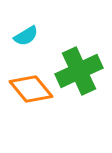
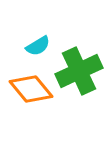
cyan semicircle: moved 12 px right, 10 px down
